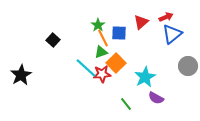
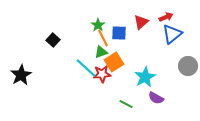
orange square: moved 2 px left, 1 px up; rotated 12 degrees clockwise
green line: rotated 24 degrees counterclockwise
